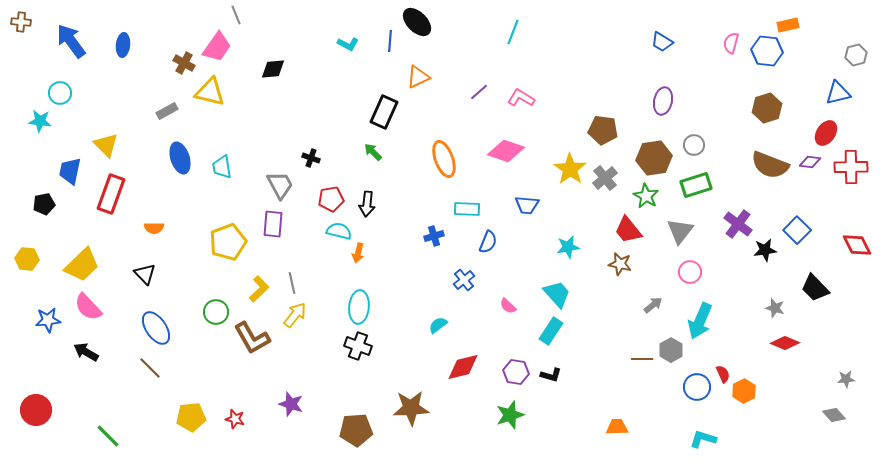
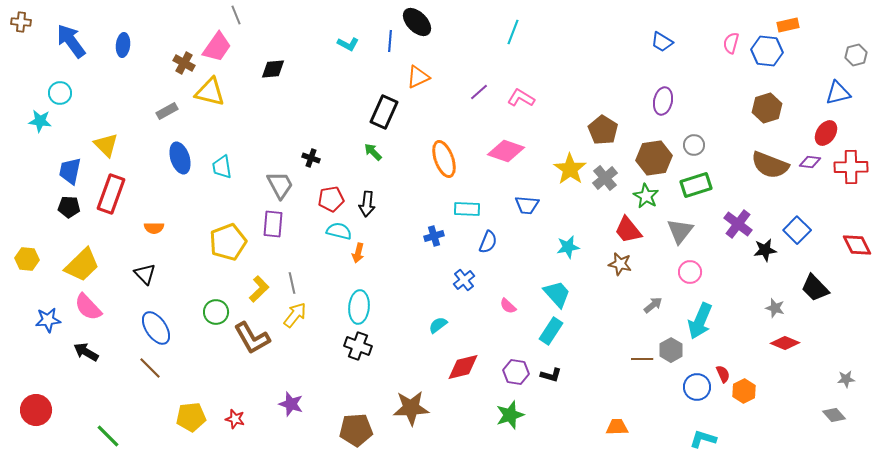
brown pentagon at (603, 130): rotated 24 degrees clockwise
black pentagon at (44, 204): moved 25 px right, 3 px down; rotated 15 degrees clockwise
